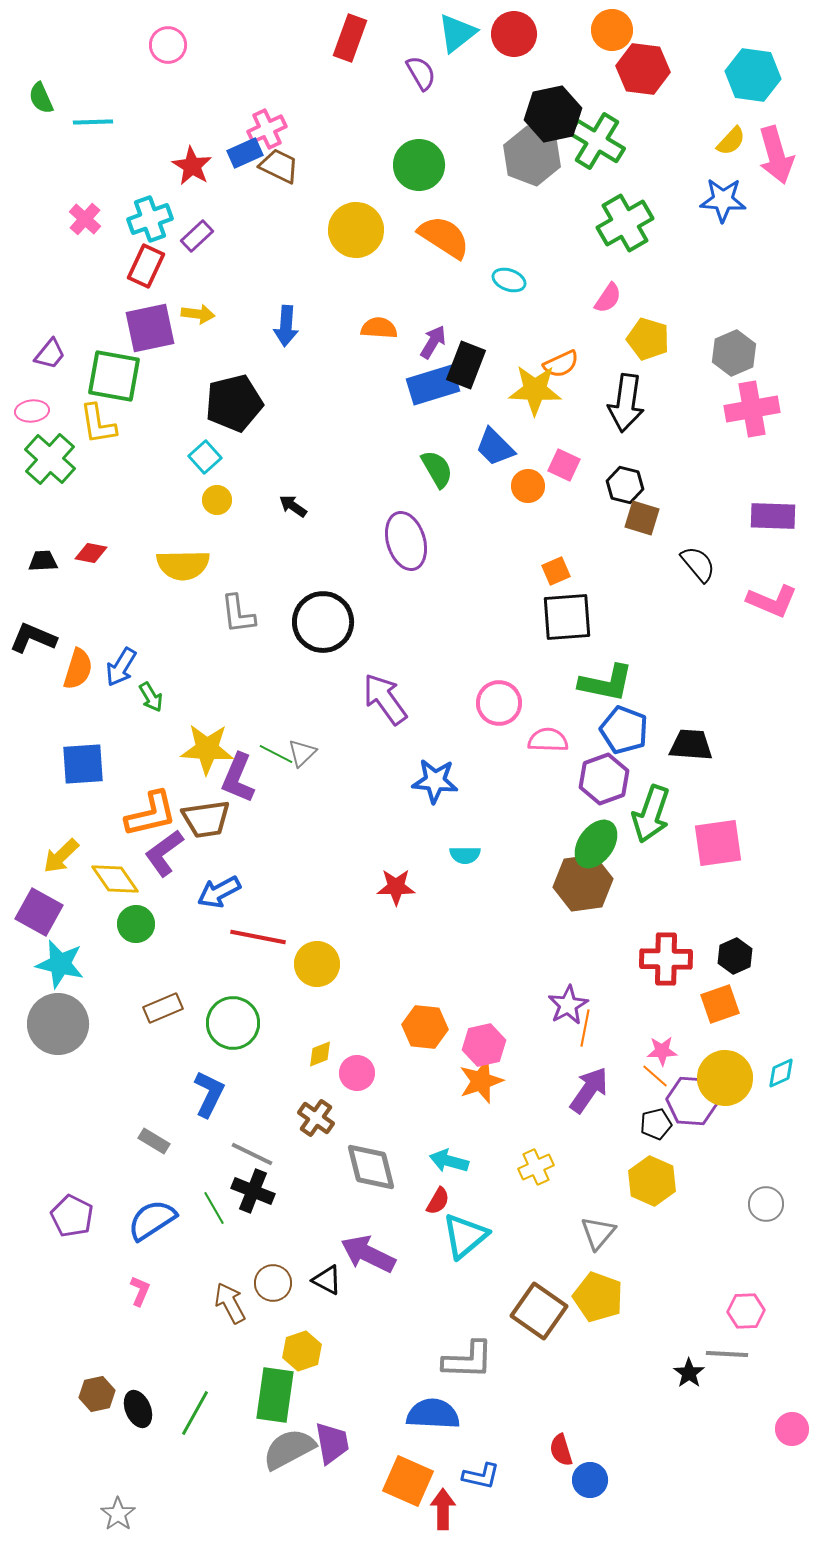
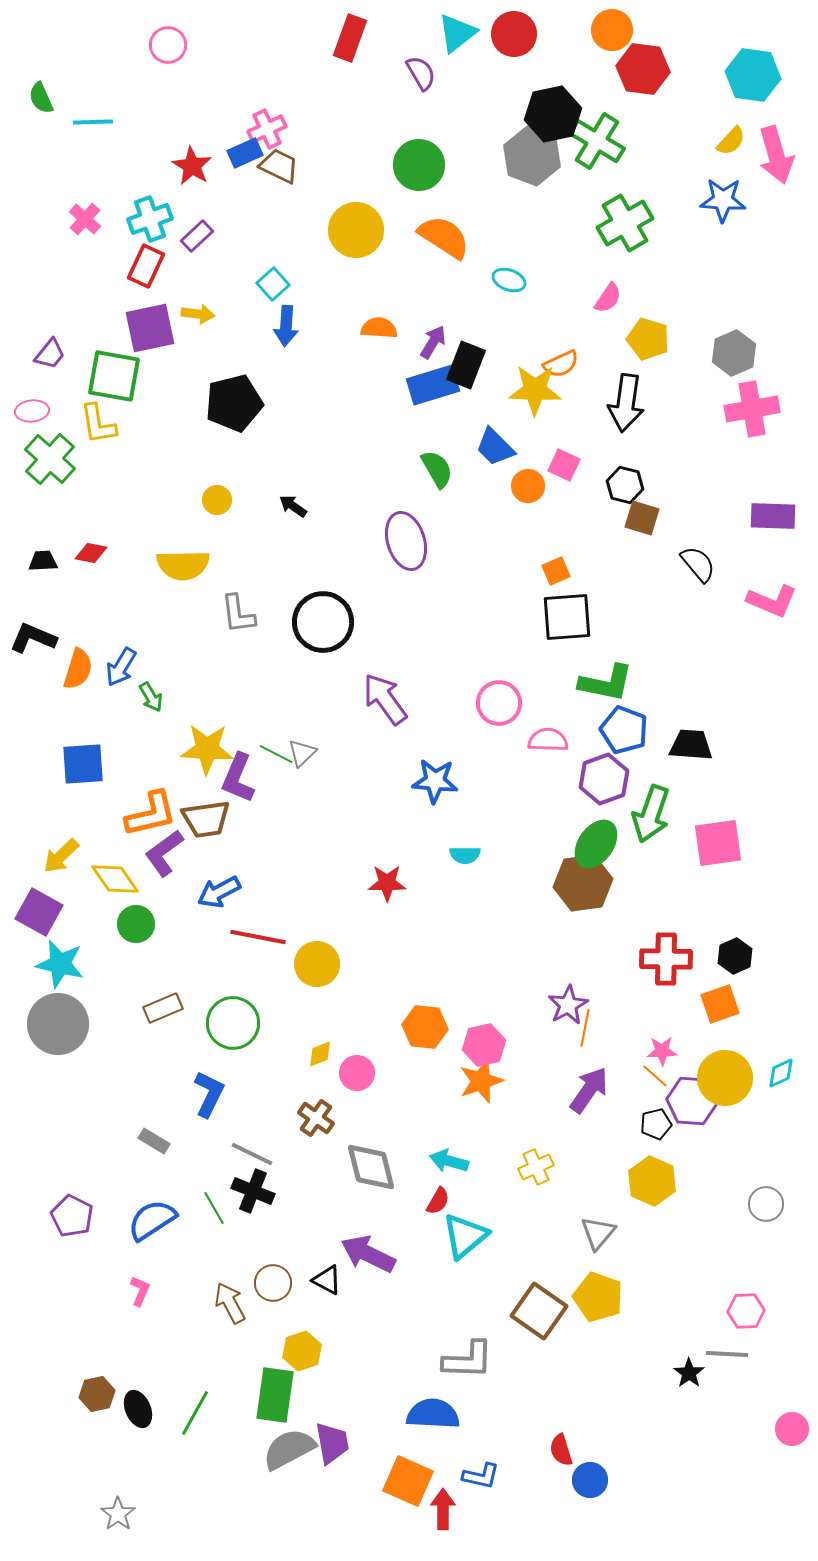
cyan square at (205, 457): moved 68 px right, 173 px up
red star at (396, 887): moved 9 px left, 4 px up
